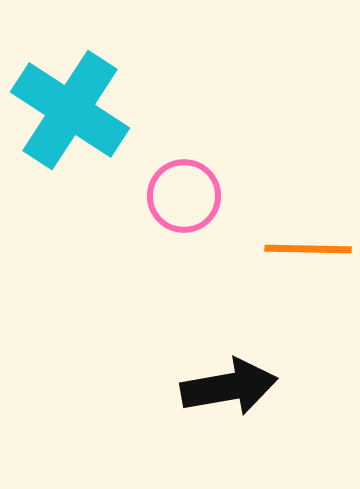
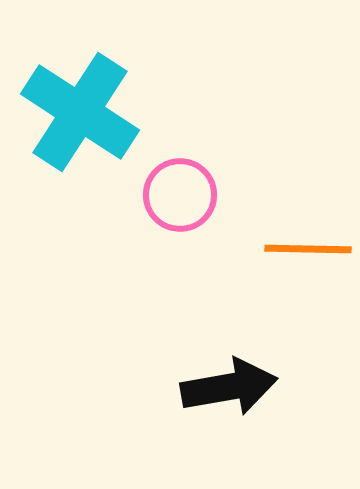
cyan cross: moved 10 px right, 2 px down
pink circle: moved 4 px left, 1 px up
